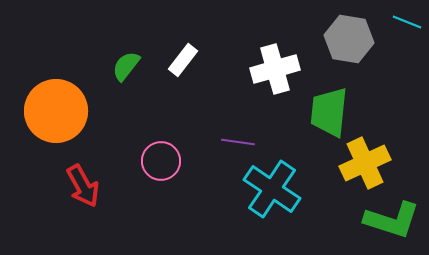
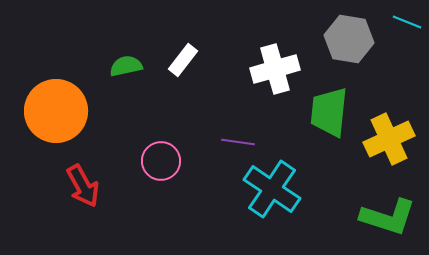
green semicircle: rotated 40 degrees clockwise
yellow cross: moved 24 px right, 24 px up
green L-shape: moved 4 px left, 3 px up
